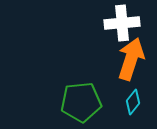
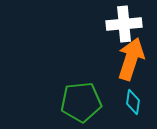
white cross: moved 2 px right, 1 px down
cyan diamond: rotated 30 degrees counterclockwise
